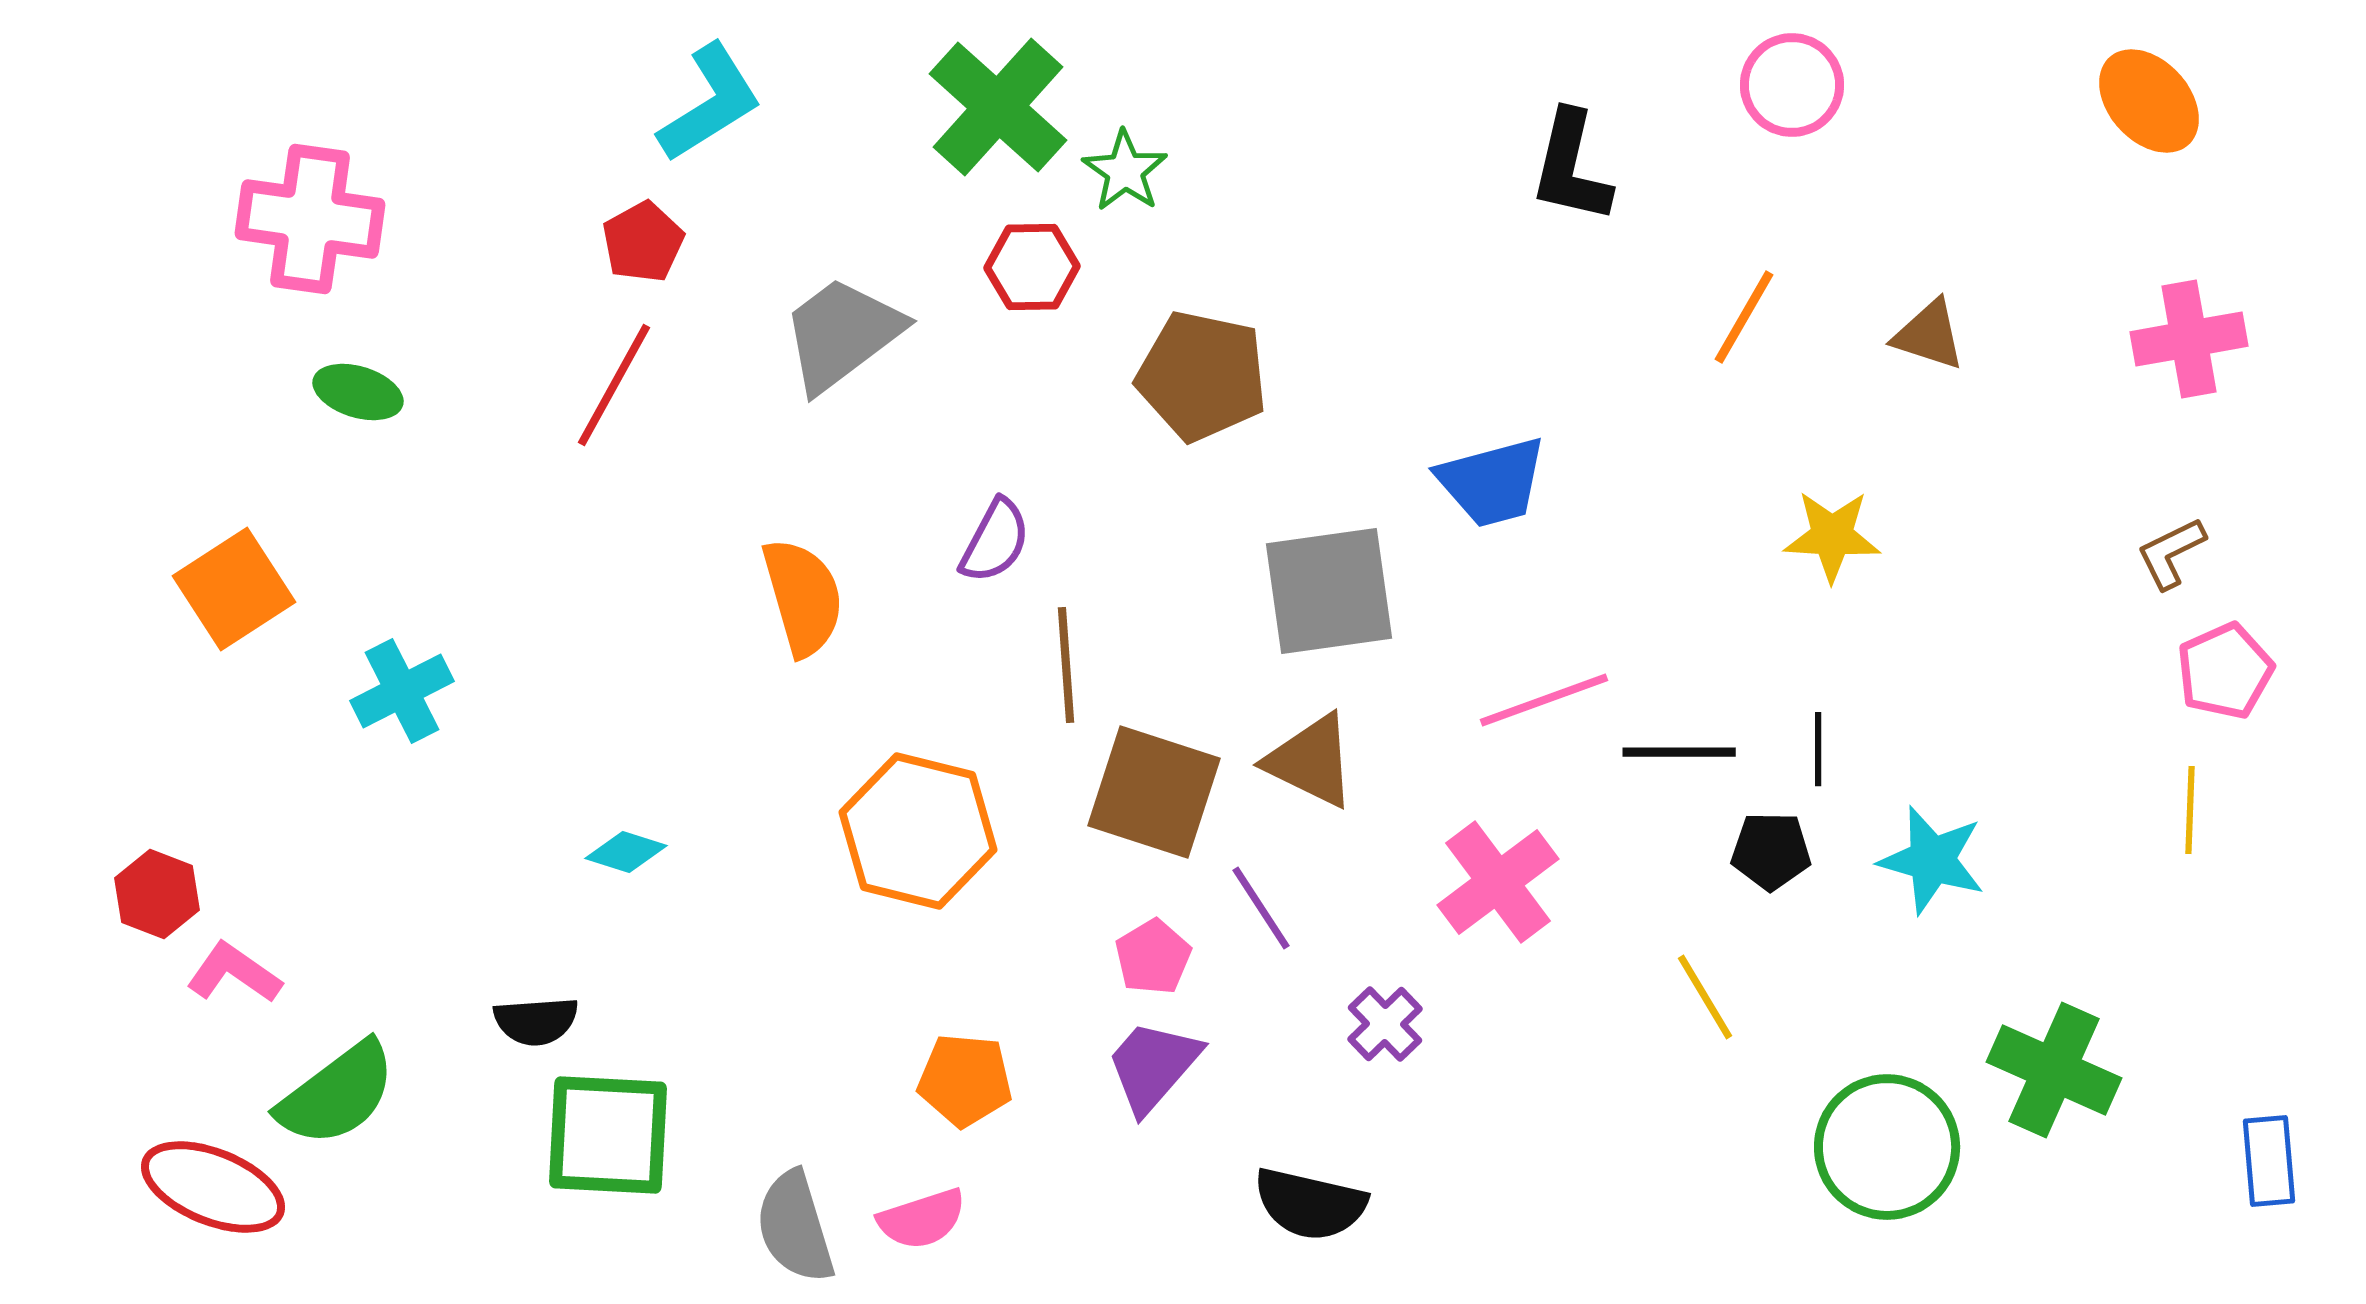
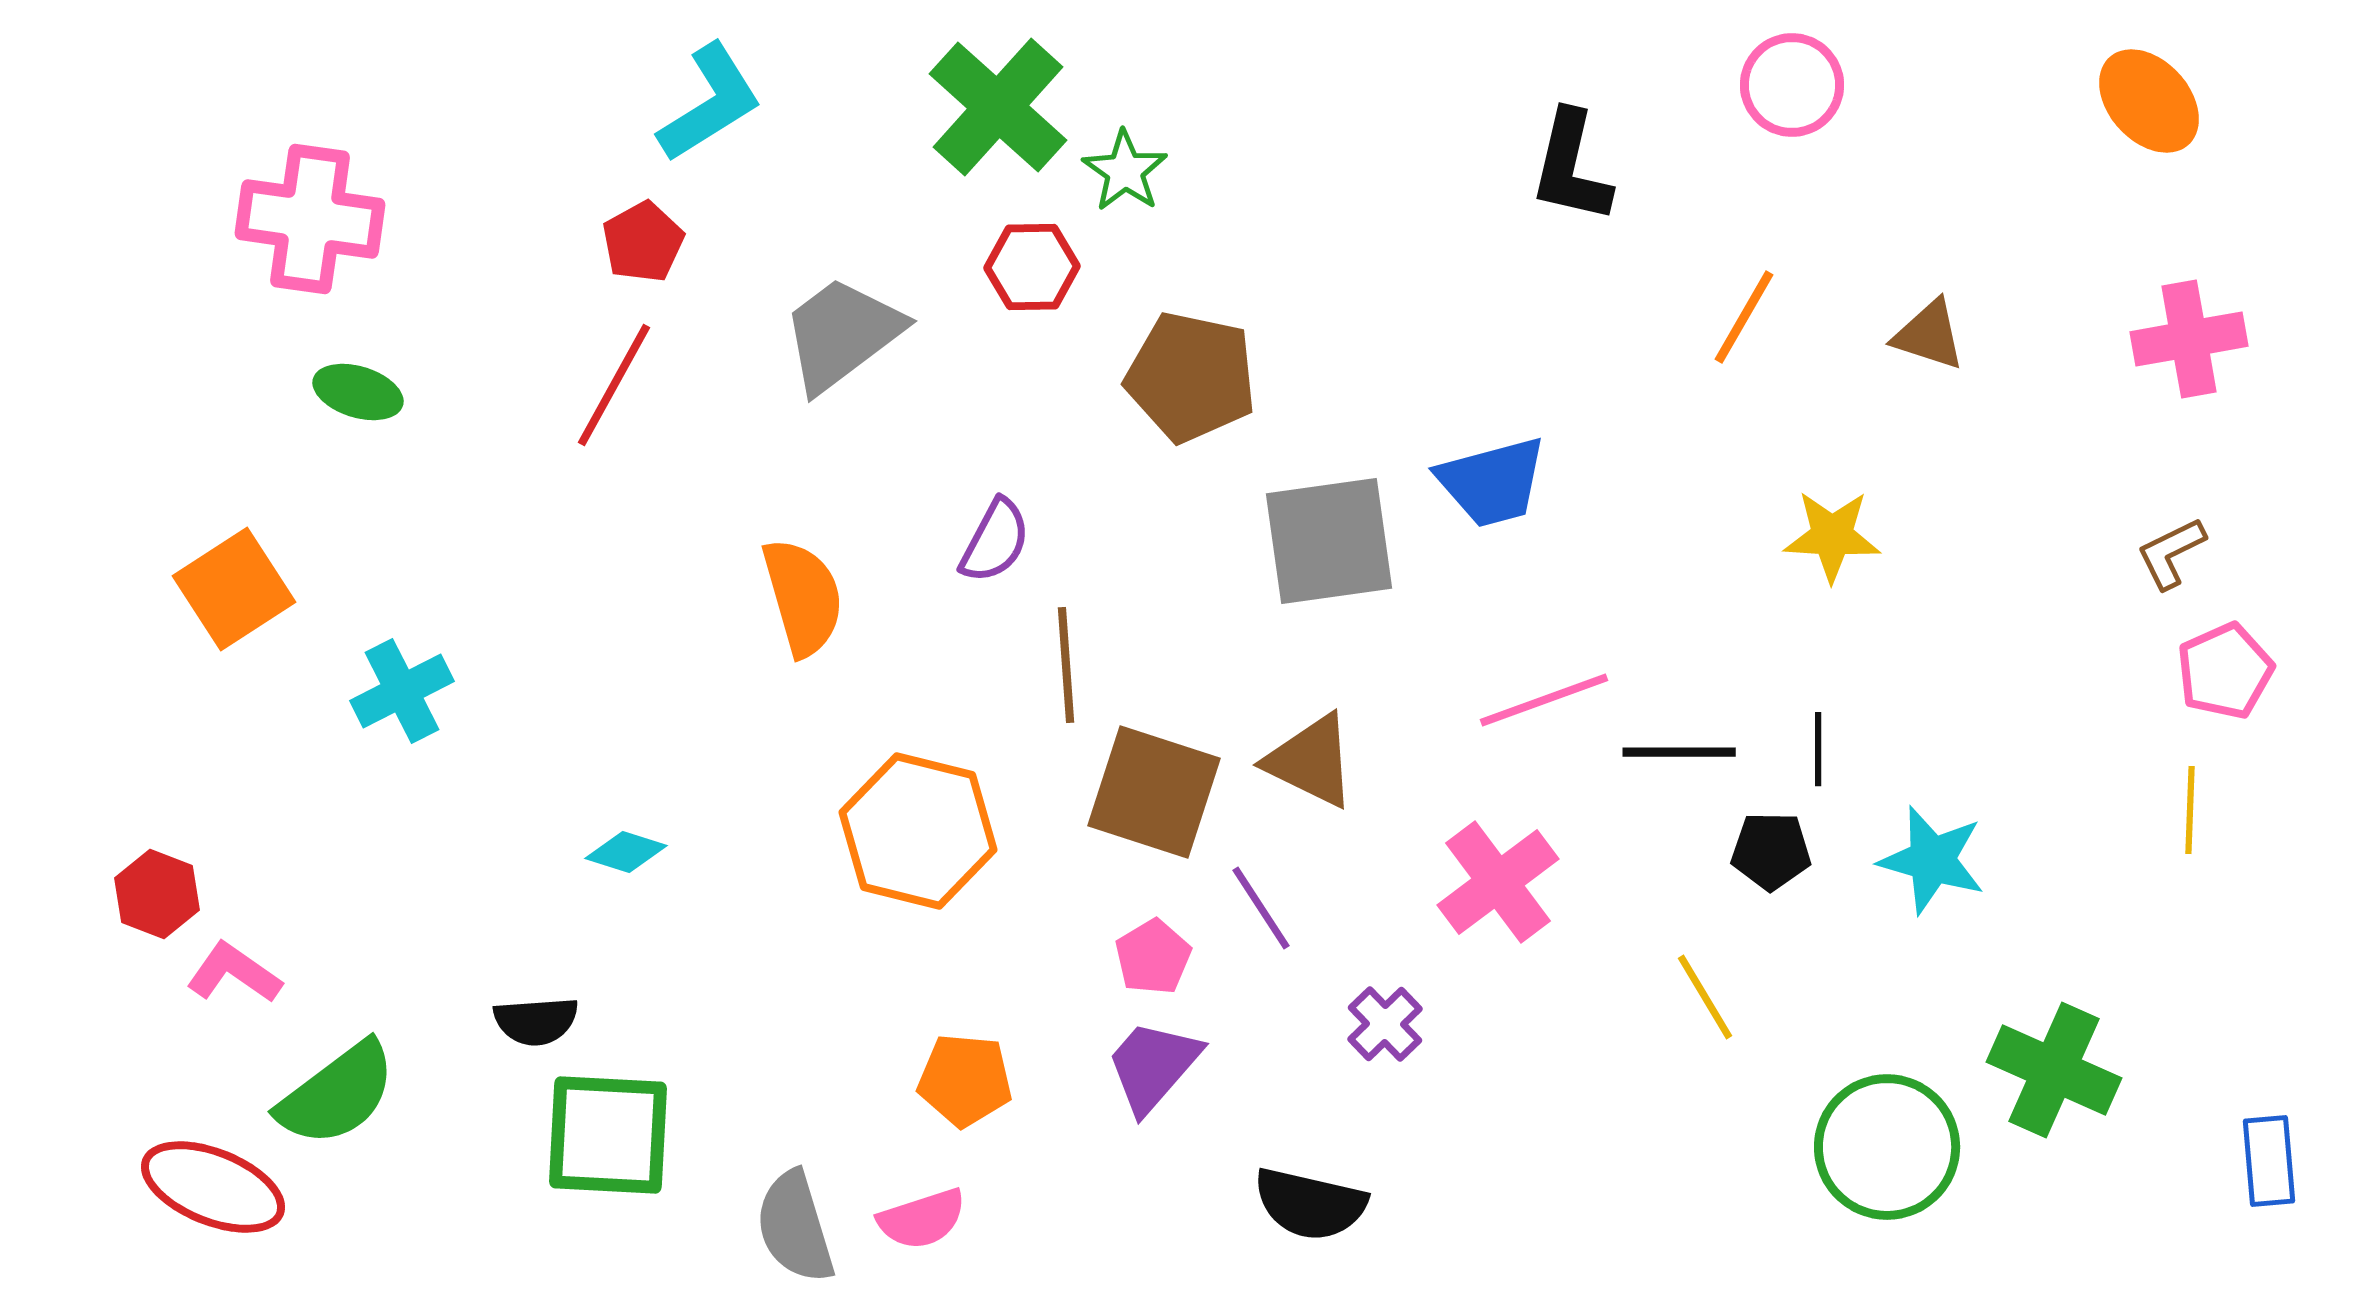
brown pentagon at (1202, 376): moved 11 px left, 1 px down
gray square at (1329, 591): moved 50 px up
